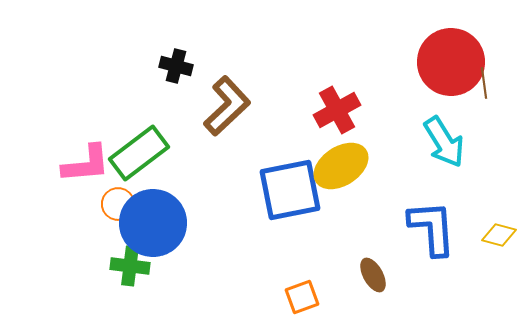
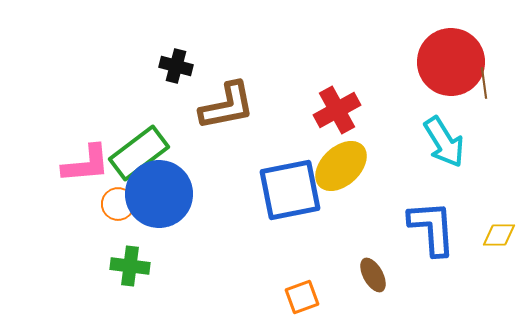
brown L-shape: rotated 32 degrees clockwise
yellow ellipse: rotated 10 degrees counterclockwise
blue circle: moved 6 px right, 29 px up
yellow diamond: rotated 16 degrees counterclockwise
